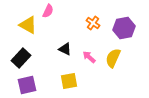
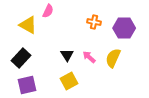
orange cross: moved 1 px right, 1 px up; rotated 24 degrees counterclockwise
purple hexagon: rotated 10 degrees clockwise
black triangle: moved 2 px right, 6 px down; rotated 32 degrees clockwise
yellow square: rotated 18 degrees counterclockwise
